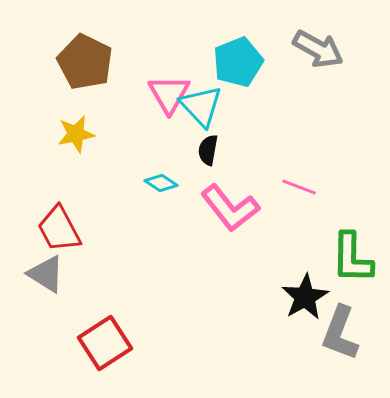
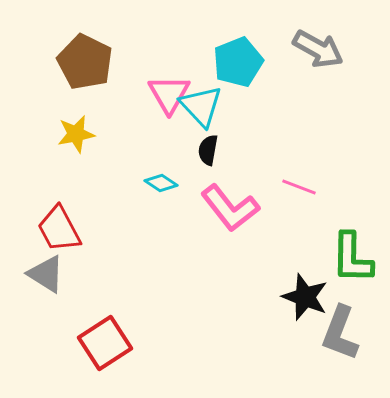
black star: rotated 21 degrees counterclockwise
